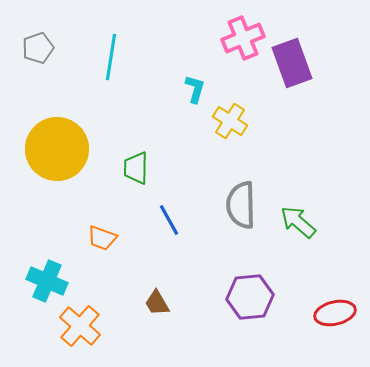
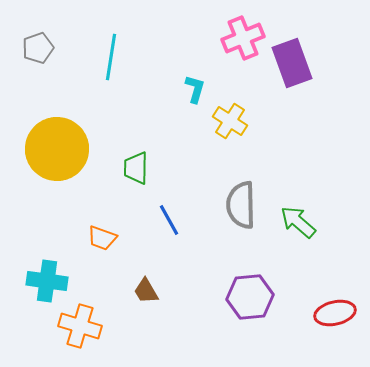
cyan cross: rotated 15 degrees counterclockwise
brown trapezoid: moved 11 px left, 12 px up
orange cross: rotated 24 degrees counterclockwise
